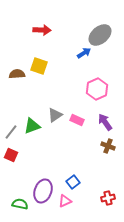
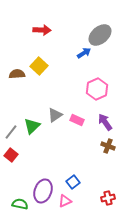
yellow square: rotated 24 degrees clockwise
green triangle: rotated 24 degrees counterclockwise
red square: rotated 16 degrees clockwise
